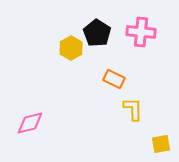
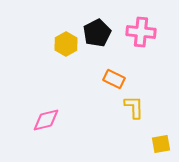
black pentagon: rotated 12 degrees clockwise
yellow hexagon: moved 5 px left, 4 px up
yellow L-shape: moved 1 px right, 2 px up
pink diamond: moved 16 px right, 3 px up
